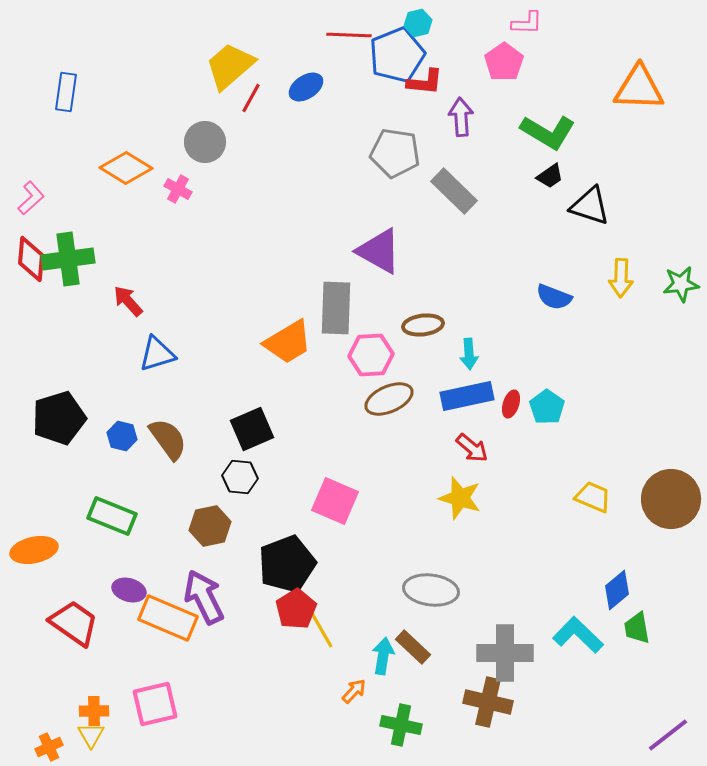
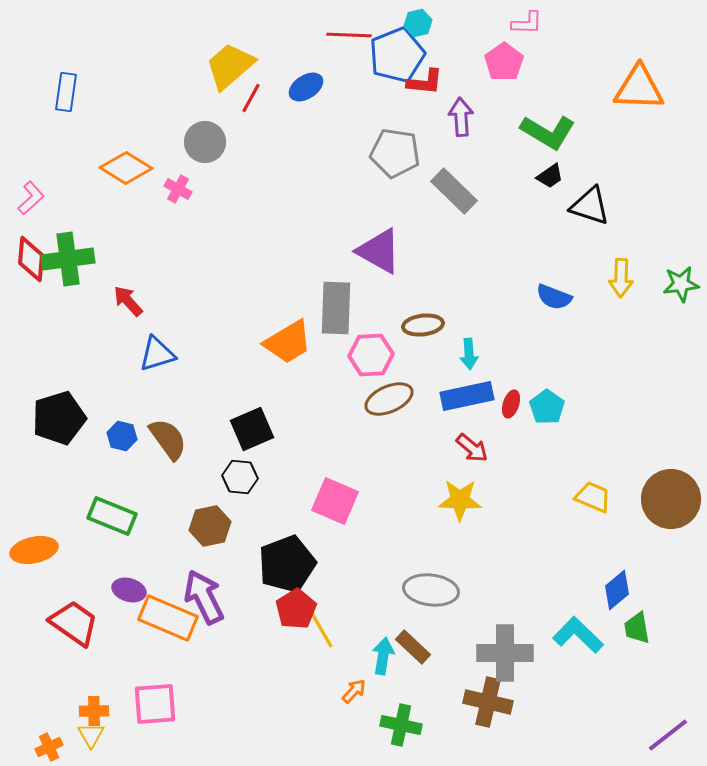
yellow star at (460, 498): moved 2 px down; rotated 15 degrees counterclockwise
pink square at (155, 704): rotated 9 degrees clockwise
